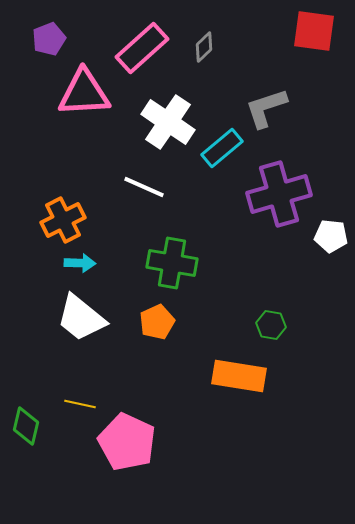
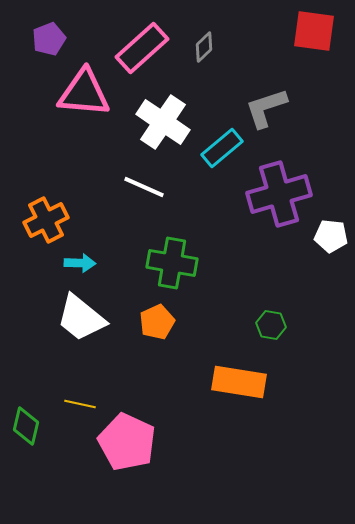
pink triangle: rotated 8 degrees clockwise
white cross: moved 5 px left
orange cross: moved 17 px left
orange rectangle: moved 6 px down
